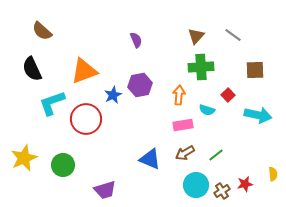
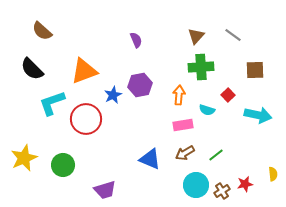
black semicircle: rotated 20 degrees counterclockwise
